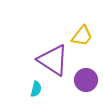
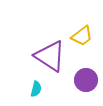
yellow trapezoid: rotated 15 degrees clockwise
purple triangle: moved 3 px left, 4 px up
